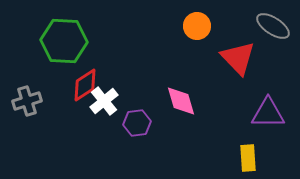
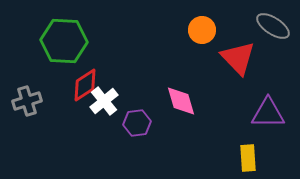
orange circle: moved 5 px right, 4 px down
